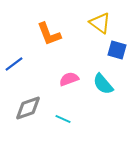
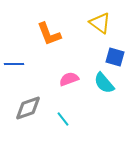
blue square: moved 2 px left, 7 px down
blue line: rotated 36 degrees clockwise
cyan semicircle: moved 1 px right, 1 px up
cyan line: rotated 28 degrees clockwise
